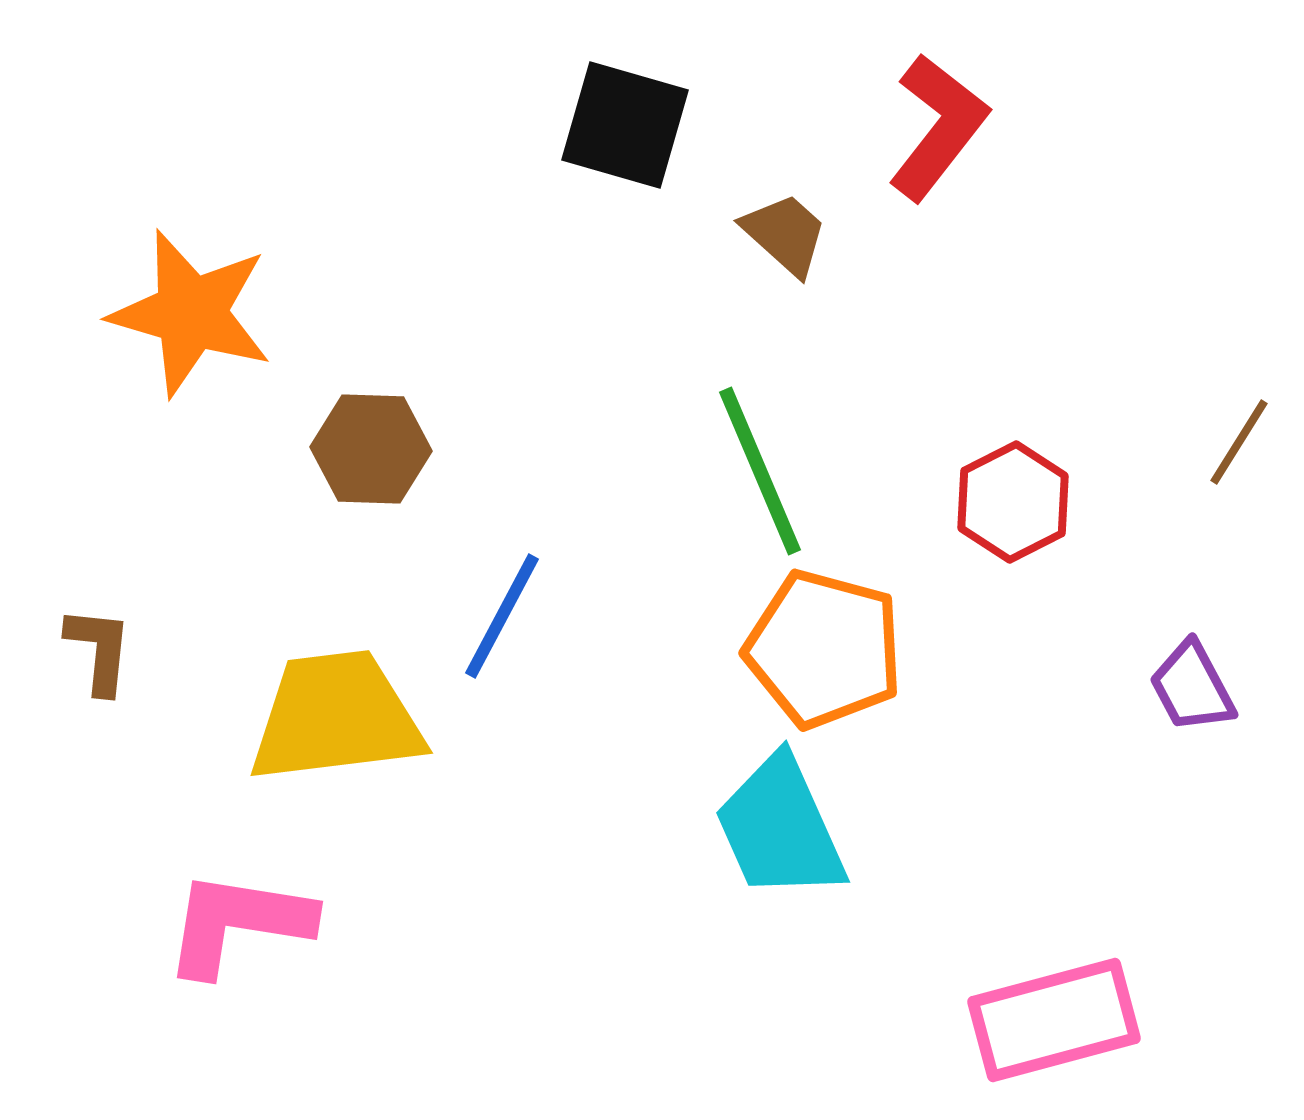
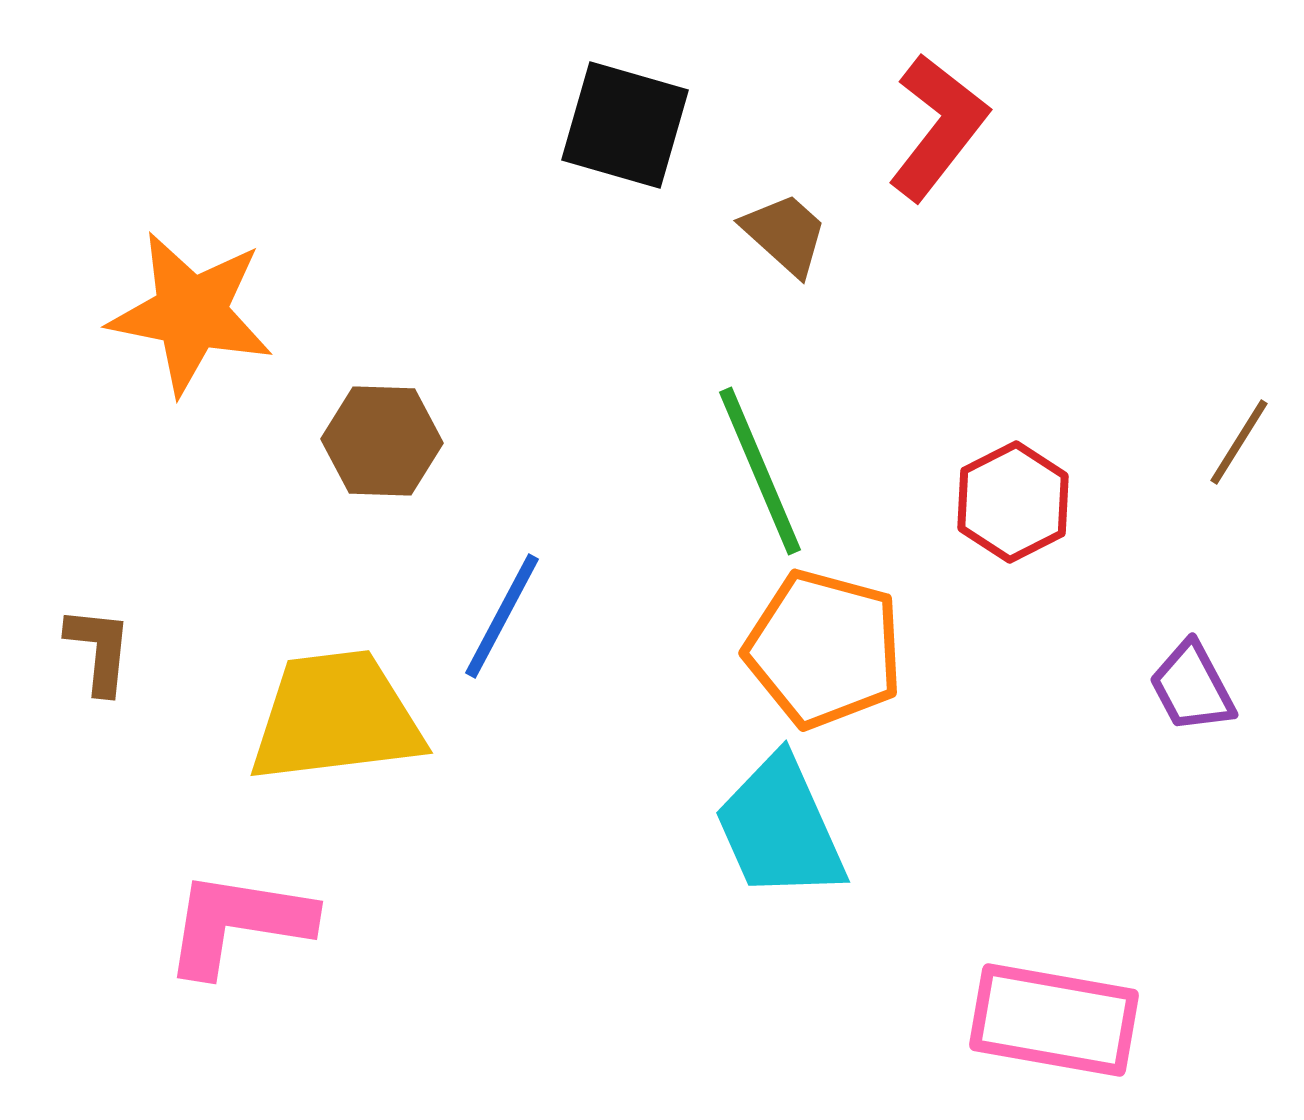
orange star: rotated 5 degrees counterclockwise
brown hexagon: moved 11 px right, 8 px up
pink rectangle: rotated 25 degrees clockwise
